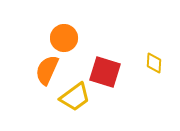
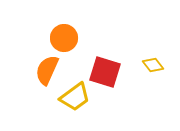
yellow diamond: moved 1 px left, 2 px down; rotated 40 degrees counterclockwise
